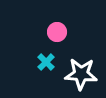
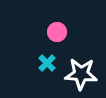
cyan cross: moved 1 px right, 1 px down
